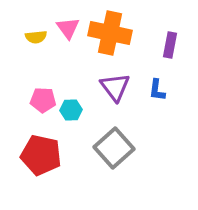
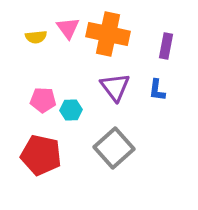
orange cross: moved 2 px left, 1 px down
purple rectangle: moved 4 px left, 1 px down
